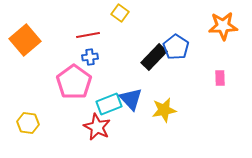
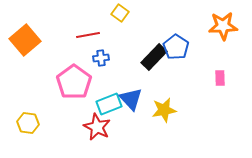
blue cross: moved 11 px right, 1 px down
